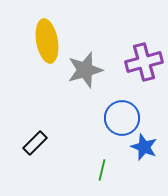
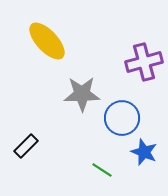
yellow ellipse: rotated 33 degrees counterclockwise
gray star: moved 3 px left, 24 px down; rotated 15 degrees clockwise
black rectangle: moved 9 px left, 3 px down
blue star: moved 5 px down
green line: rotated 70 degrees counterclockwise
